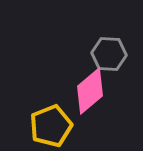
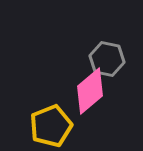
gray hexagon: moved 2 px left, 5 px down; rotated 8 degrees clockwise
